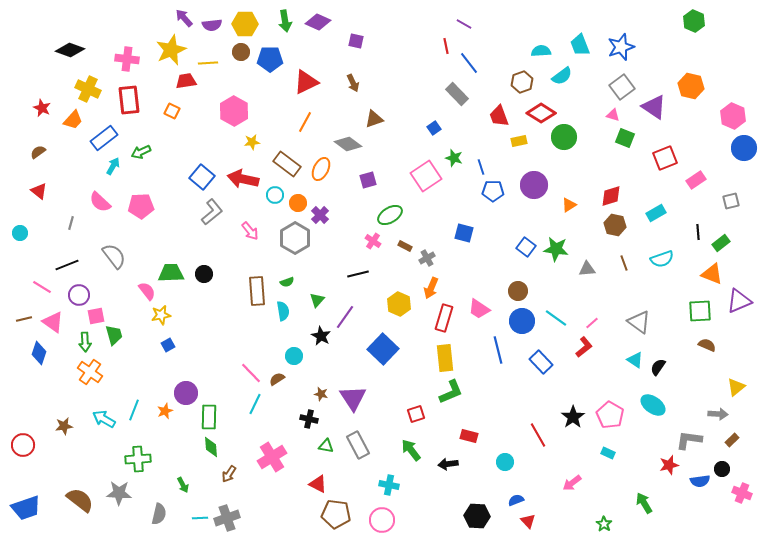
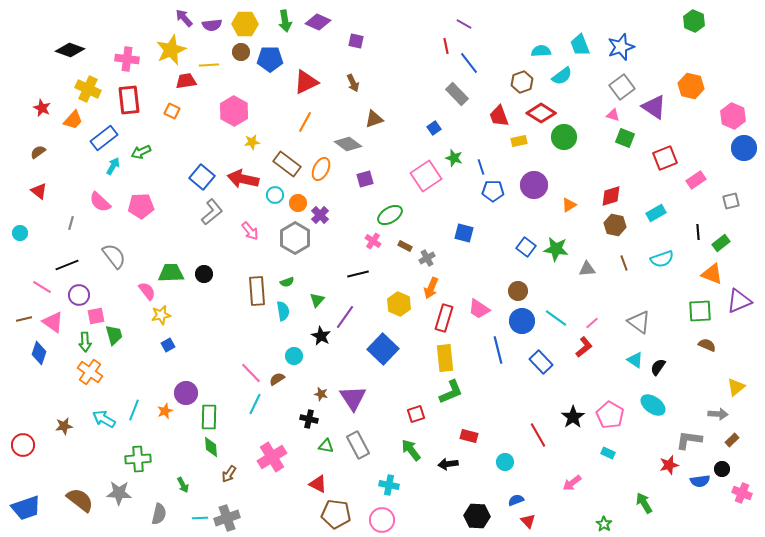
yellow line at (208, 63): moved 1 px right, 2 px down
purple square at (368, 180): moved 3 px left, 1 px up
